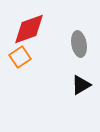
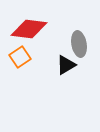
red diamond: rotated 27 degrees clockwise
black triangle: moved 15 px left, 20 px up
